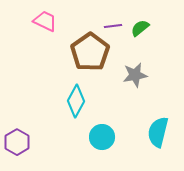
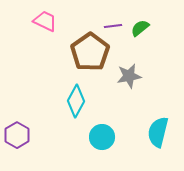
gray star: moved 6 px left, 1 px down
purple hexagon: moved 7 px up
